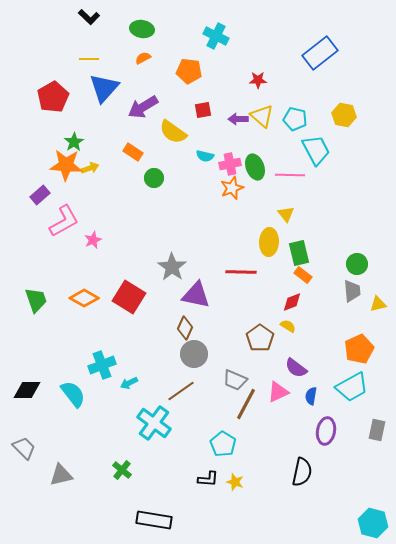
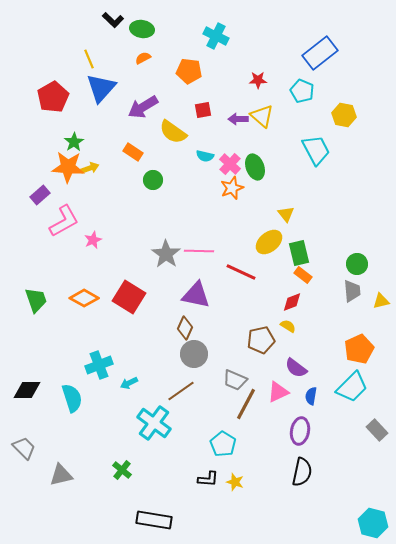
black L-shape at (89, 17): moved 24 px right, 3 px down
yellow line at (89, 59): rotated 66 degrees clockwise
blue triangle at (104, 88): moved 3 px left
cyan pentagon at (295, 119): moved 7 px right, 28 px up; rotated 10 degrees clockwise
pink cross at (230, 164): rotated 35 degrees counterclockwise
orange star at (66, 165): moved 2 px right, 2 px down
pink line at (290, 175): moved 91 px left, 76 px down
green circle at (154, 178): moved 1 px left, 2 px down
yellow ellipse at (269, 242): rotated 48 degrees clockwise
gray star at (172, 267): moved 6 px left, 13 px up
red line at (241, 272): rotated 24 degrees clockwise
yellow triangle at (378, 304): moved 3 px right, 3 px up
brown pentagon at (260, 338): moved 1 px right, 2 px down; rotated 24 degrees clockwise
cyan cross at (102, 365): moved 3 px left
cyan trapezoid at (352, 387): rotated 16 degrees counterclockwise
cyan semicircle at (73, 394): moved 1 px left, 4 px down; rotated 20 degrees clockwise
gray rectangle at (377, 430): rotated 55 degrees counterclockwise
purple ellipse at (326, 431): moved 26 px left
